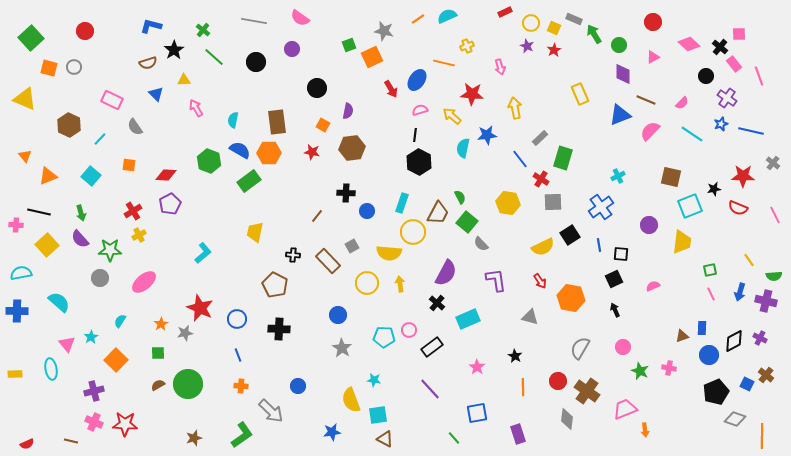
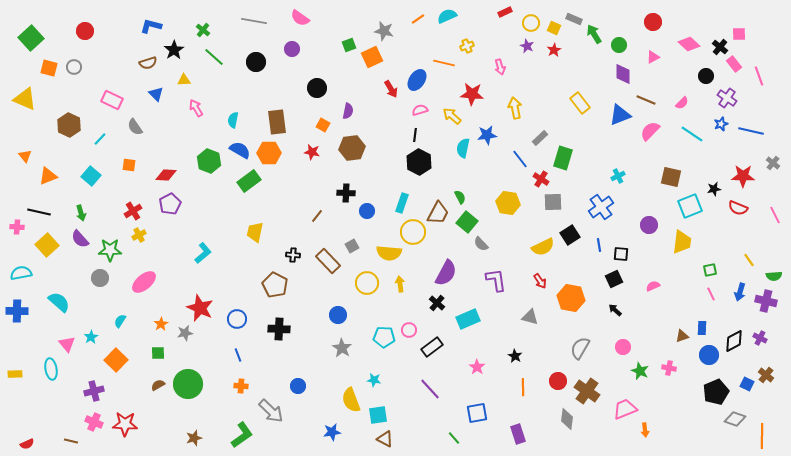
yellow rectangle at (580, 94): moved 9 px down; rotated 15 degrees counterclockwise
pink cross at (16, 225): moved 1 px right, 2 px down
black arrow at (615, 310): rotated 24 degrees counterclockwise
